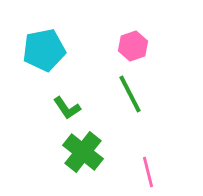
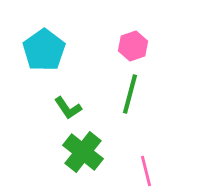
cyan pentagon: rotated 24 degrees counterclockwise
green line: rotated 42 degrees clockwise
green L-shape: moved 1 px right
pink line: moved 2 px left, 1 px up
